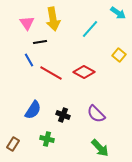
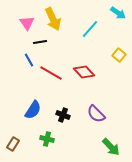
yellow arrow: rotated 15 degrees counterclockwise
red diamond: rotated 20 degrees clockwise
green arrow: moved 11 px right, 1 px up
